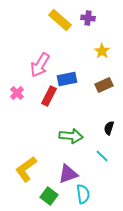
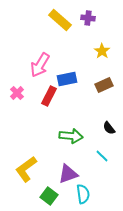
black semicircle: rotated 56 degrees counterclockwise
